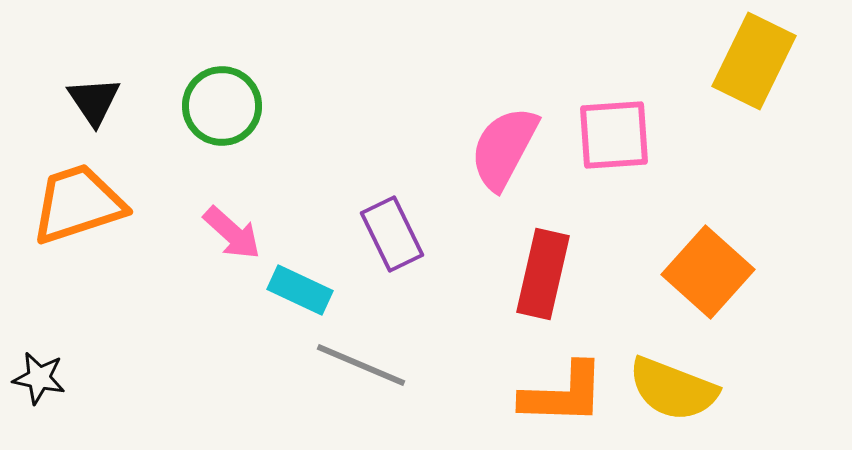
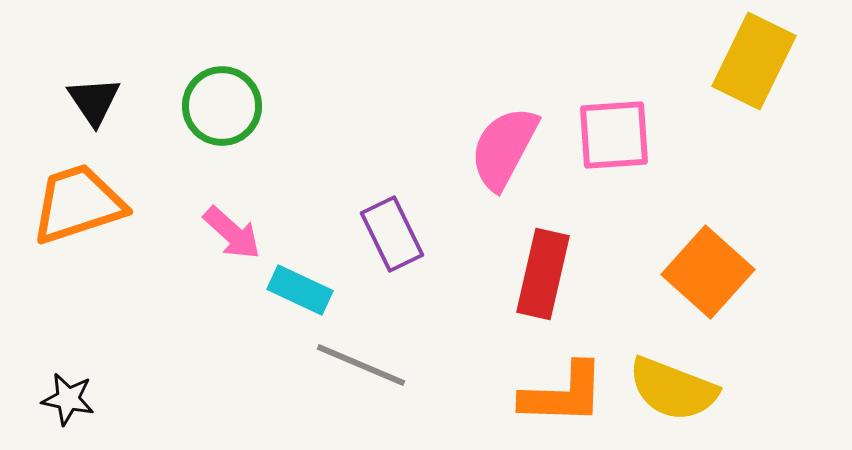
black star: moved 29 px right, 21 px down
